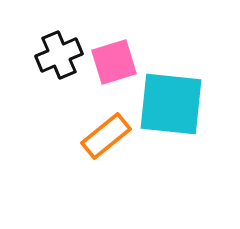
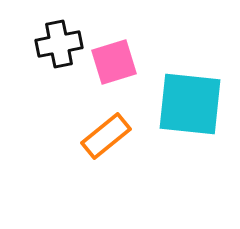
black cross: moved 11 px up; rotated 12 degrees clockwise
cyan square: moved 19 px right
